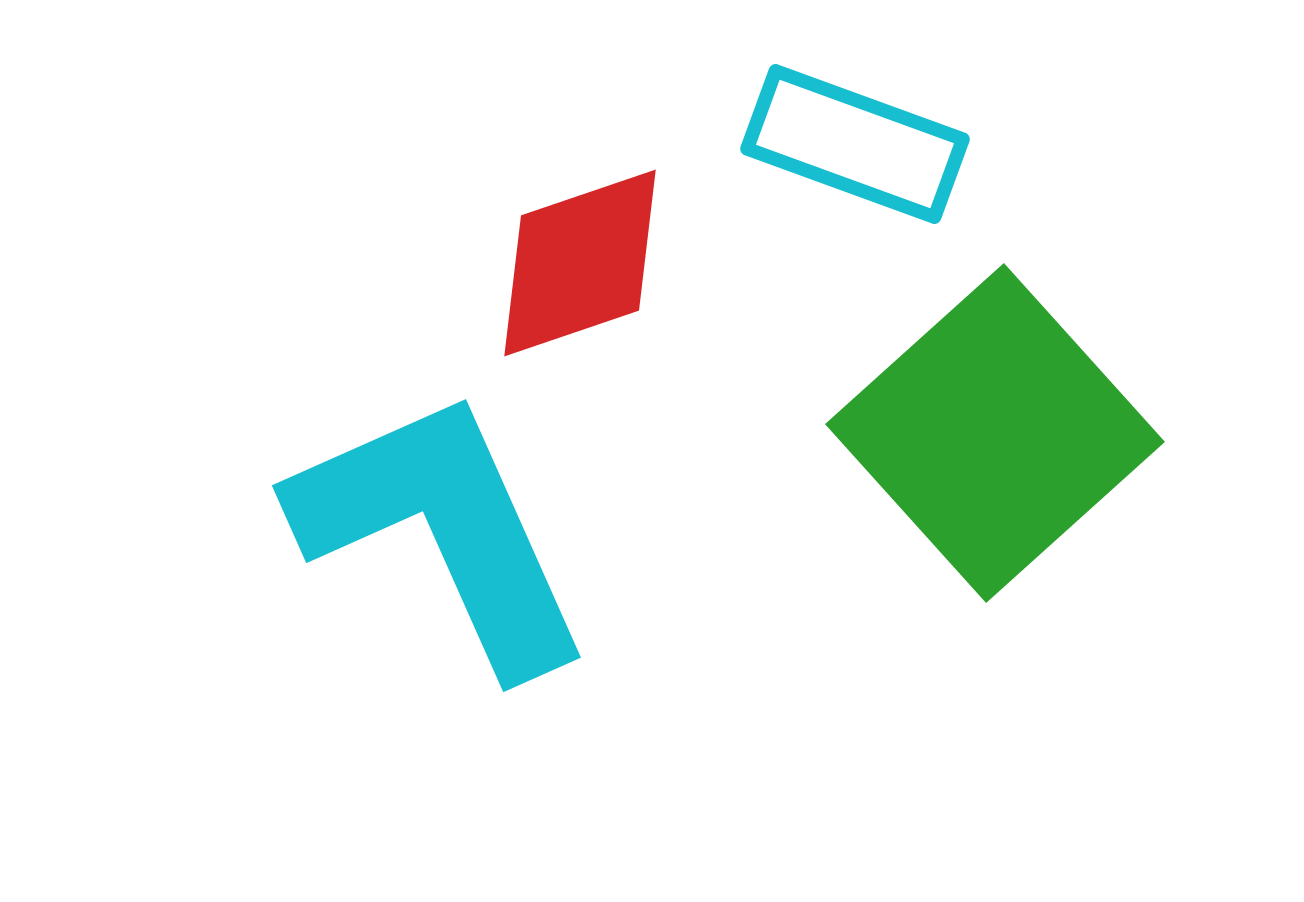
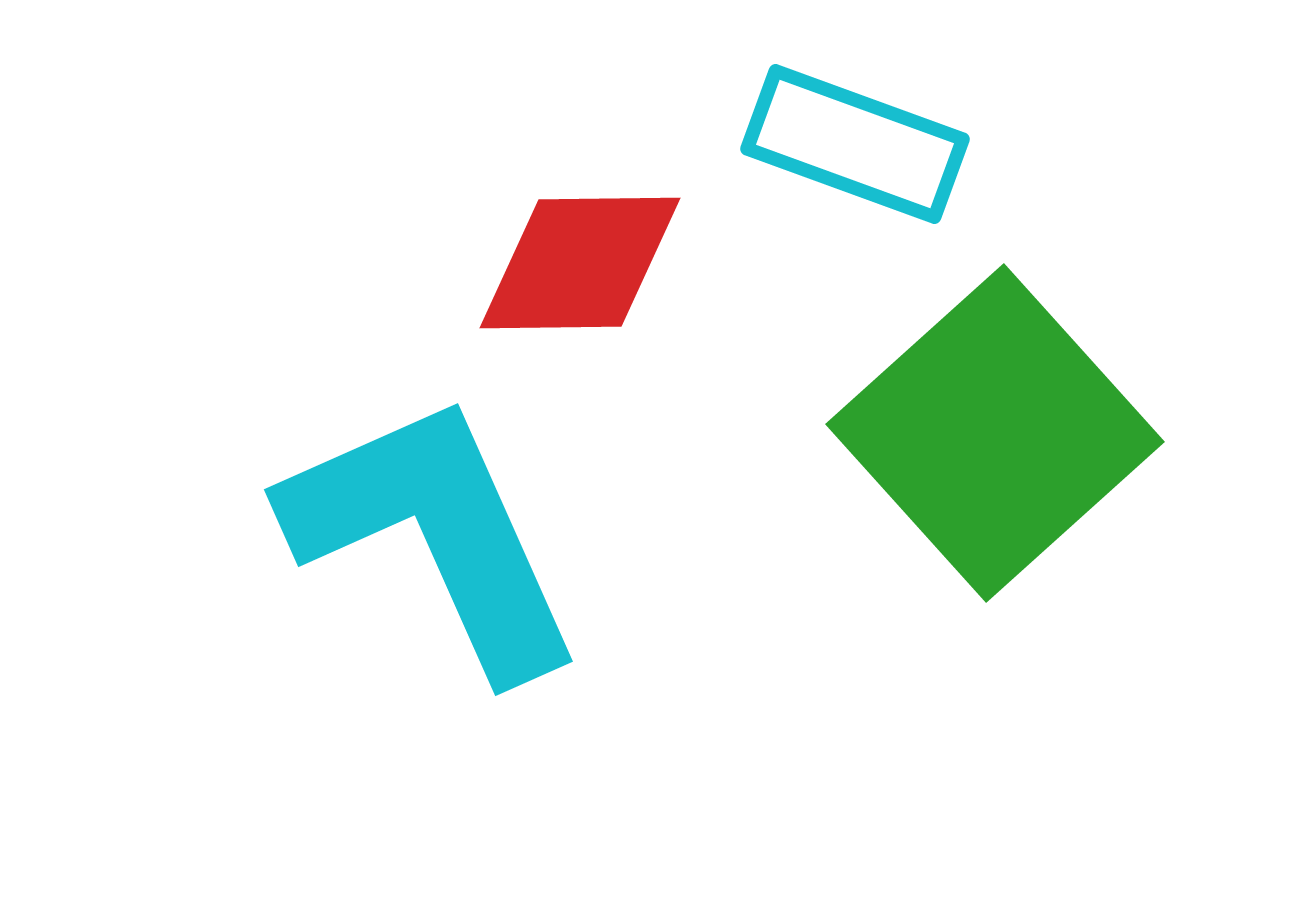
red diamond: rotated 18 degrees clockwise
cyan L-shape: moved 8 px left, 4 px down
